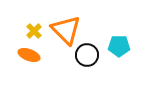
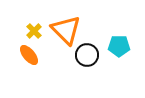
orange ellipse: rotated 30 degrees clockwise
